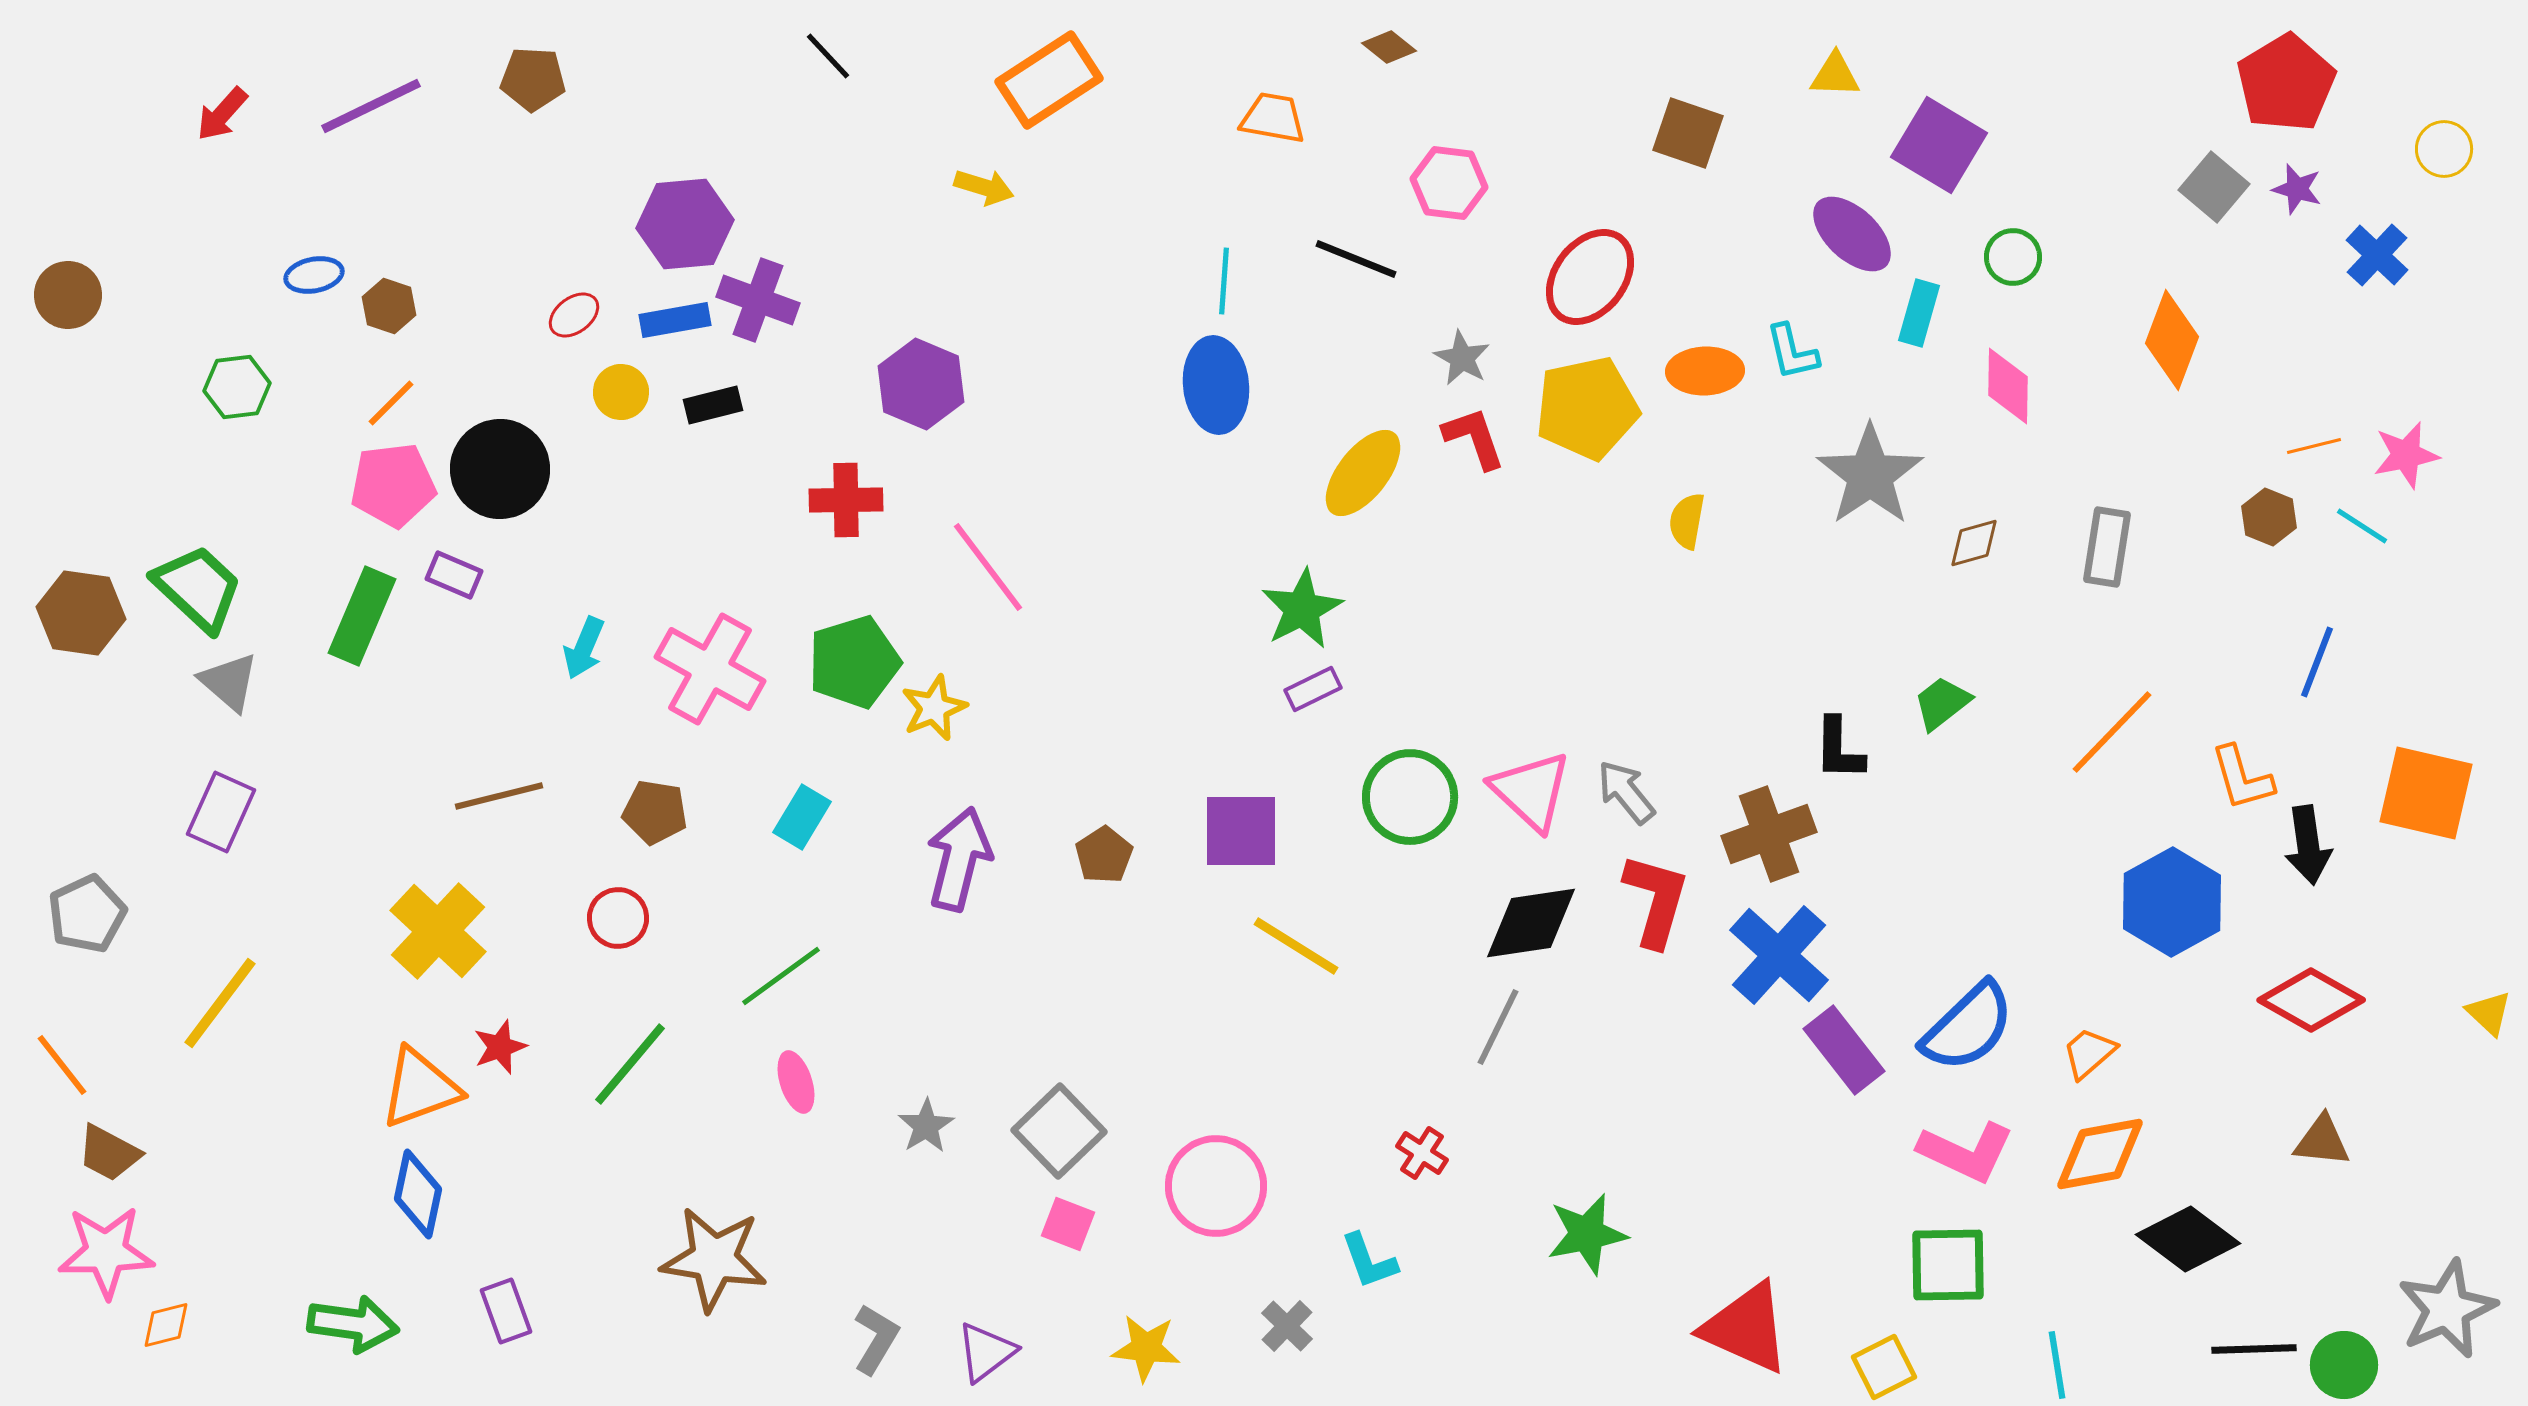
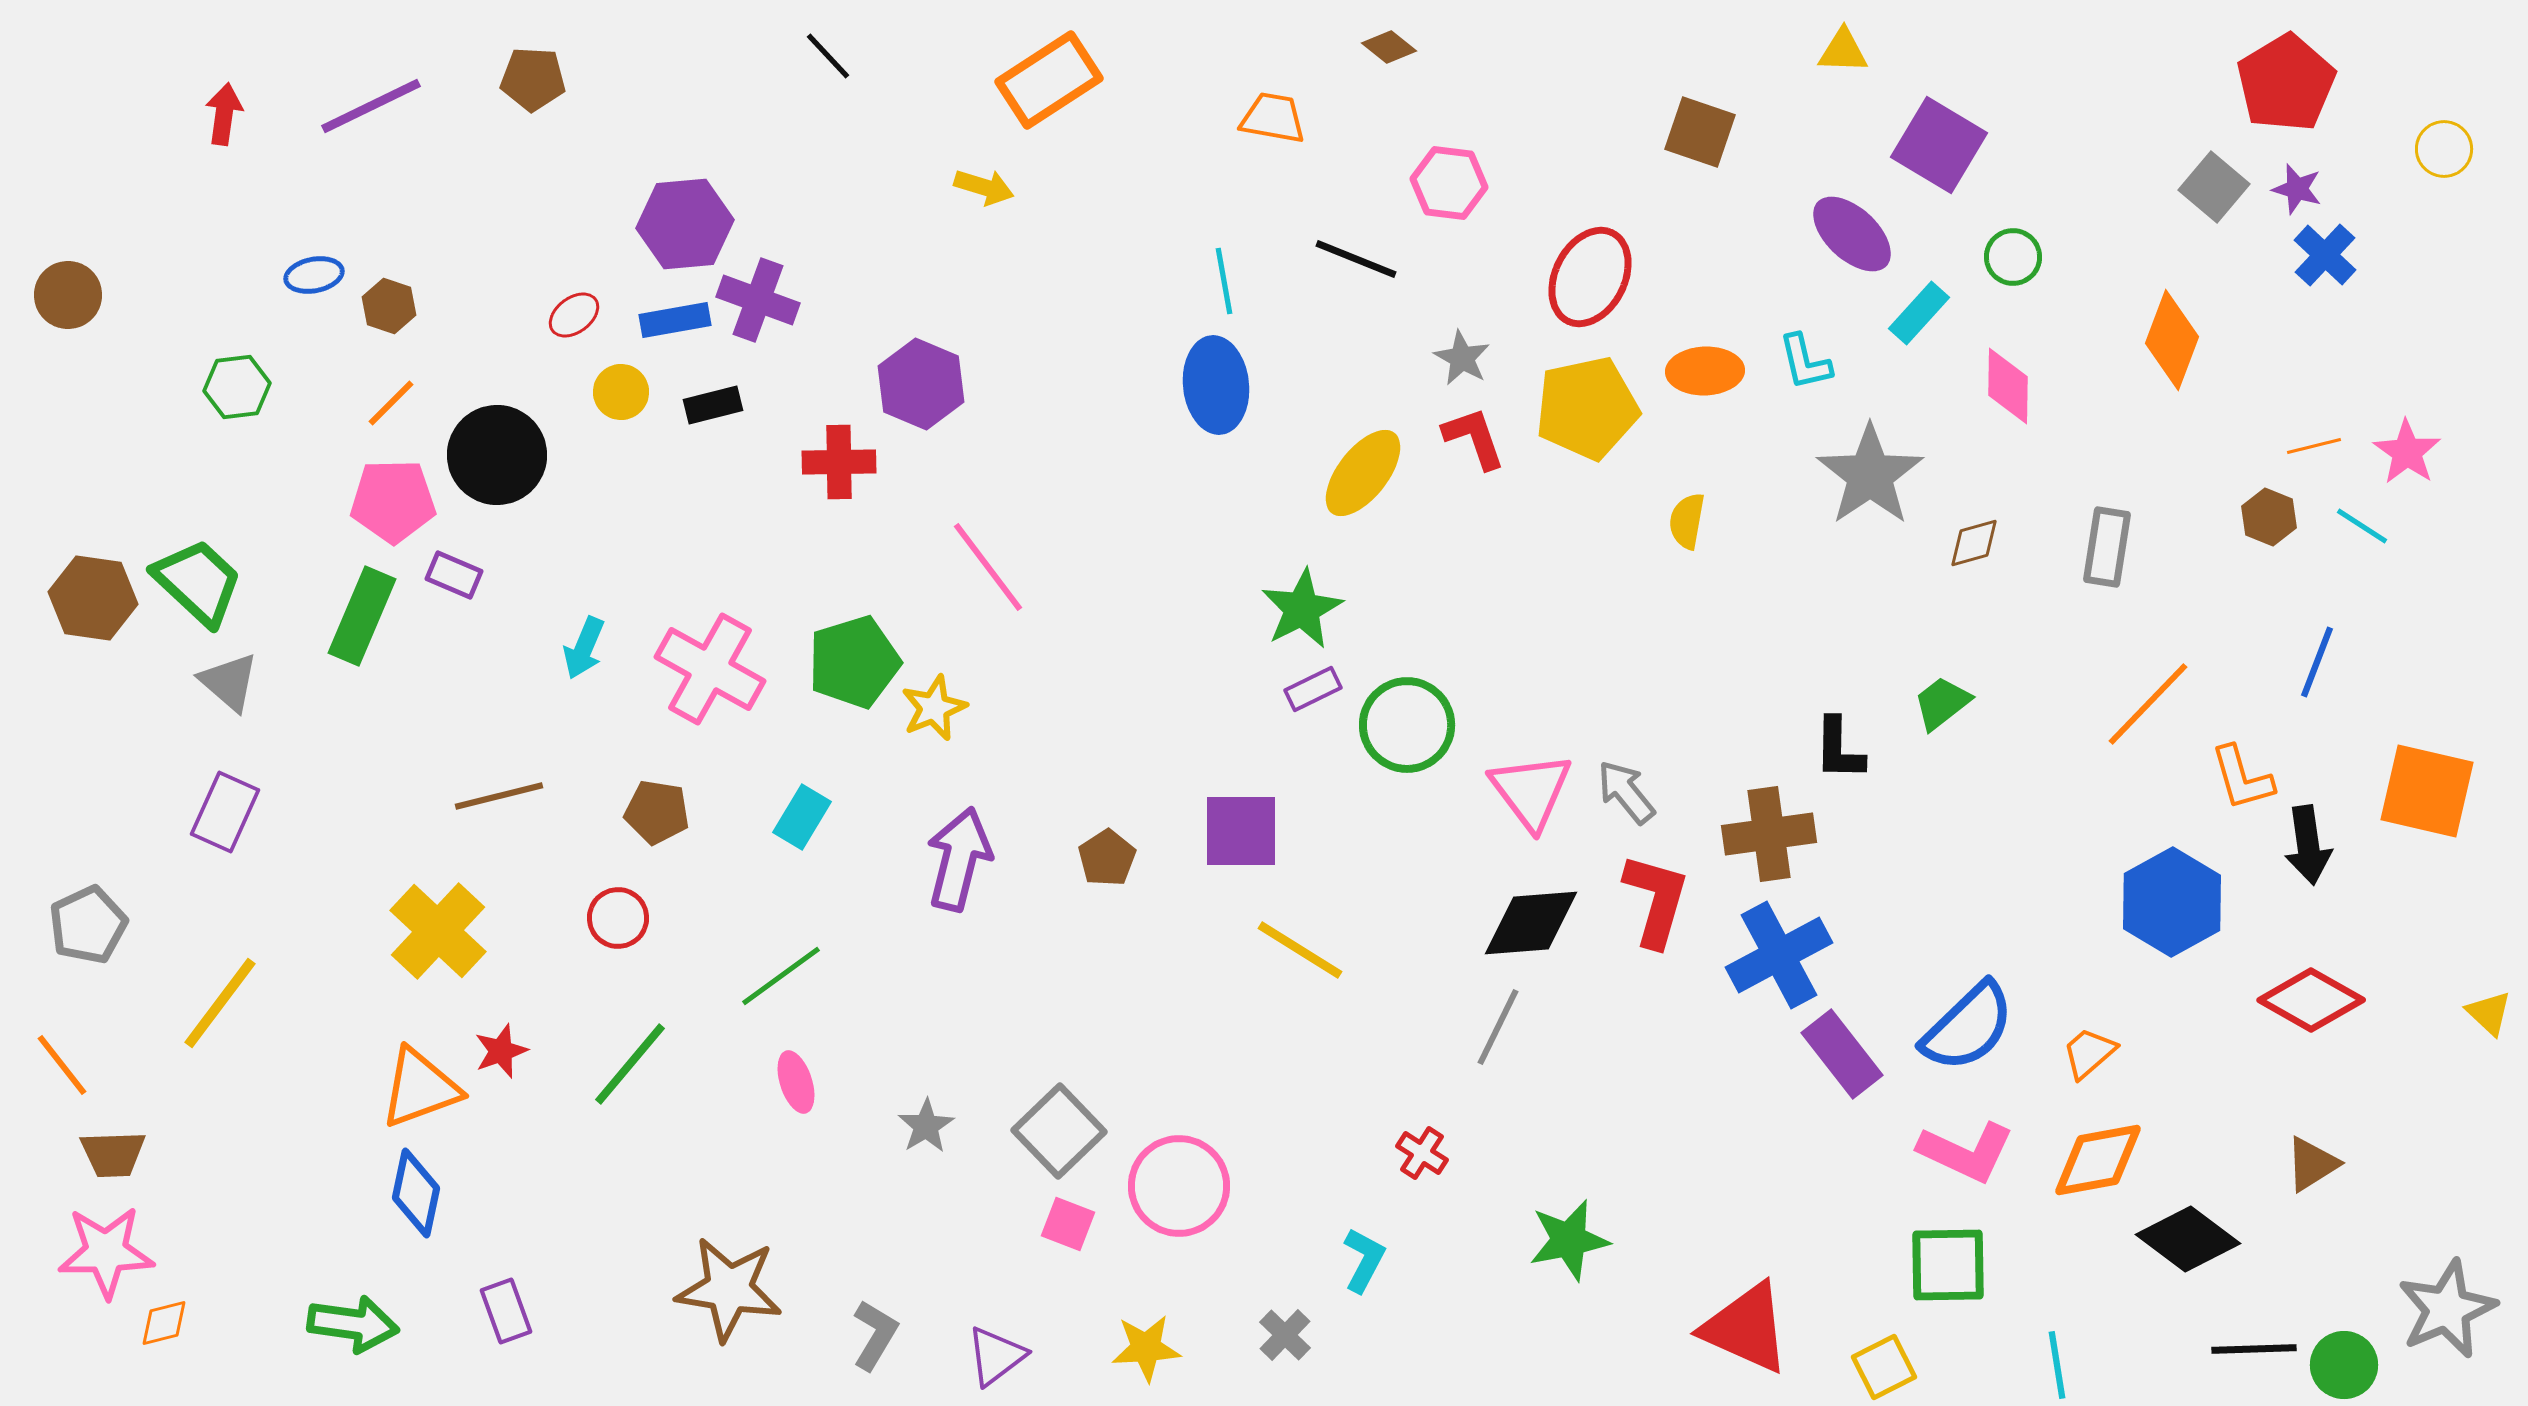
yellow triangle at (1835, 75): moved 8 px right, 24 px up
red arrow at (222, 114): moved 2 px right; rotated 146 degrees clockwise
brown square at (1688, 133): moved 12 px right, 1 px up
blue cross at (2377, 255): moved 52 px left
red ellipse at (1590, 277): rotated 10 degrees counterclockwise
cyan line at (1224, 281): rotated 14 degrees counterclockwise
cyan rectangle at (1919, 313): rotated 26 degrees clockwise
cyan L-shape at (1792, 352): moved 13 px right, 10 px down
pink star at (2406, 455): moved 1 px right, 3 px up; rotated 26 degrees counterclockwise
black circle at (500, 469): moved 3 px left, 14 px up
pink pentagon at (393, 485): moved 16 px down; rotated 6 degrees clockwise
red cross at (846, 500): moved 7 px left, 38 px up
green trapezoid at (198, 588): moved 6 px up
brown hexagon at (81, 613): moved 12 px right, 15 px up
orange line at (2112, 732): moved 36 px right, 28 px up
pink triangle at (1531, 791): rotated 10 degrees clockwise
orange square at (2426, 793): moved 1 px right, 2 px up
green circle at (1410, 797): moved 3 px left, 72 px up
purple rectangle at (221, 812): moved 4 px right
brown pentagon at (655, 812): moved 2 px right
brown cross at (1769, 834): rotated 12 degrees clockwise
brown pentagon at (1104, 855): moved 3 px right, 3 px down
gray pentagon at (87, 914): moved 1 px right, 11 px down
black diamond at (1531, 923): rotated 4 degrees clockwise
yellow line at (1296, 946): moved 4 px right, 4 px down
blue cross at (1779, 955): rotated 20 degrees clockwise
red star at (500, 1047): moved 1 px right, 4 px down
purple rectangle at (1844, 1050): moved 2 px left, 4 px down
brown triangle at (2322, 1141): moved 10 px left, 23 px down; rotated 38 degrees counterclockwise
brown trapezoid at (109, 1153): moved 4 px right, 1 px down; rotated 30 degrees counterclockwise
orange diamond at (2100, 1154): moved 2 px left, 6 px down
pink circle at (1216, 1186): moved 37 px left
blue diamond at (418, 1194): moved 2 px left, 1 px up
green star at (1587, 1234): moved 18 px left, 6 px down
brown star at (714, 1259): moved 15 px right, 30 px down
cyan L-shape at (1369, 1261): moved 5 px left, 1 px up; rotated 132 degrees counterclockwise
orange diamond at (166, 1325): moved 2 px left, 2 px up
gray cross at (1287, 1326): moved 2 px left, 9 px down
gray L-shape at (876, 1339): moved 1 px left, 4 px up
yellow star at (1146, 1348): rotated 10 degrees counterclockwise
purple triangle at (986, 1352): moved 10 px right, 4 px down
